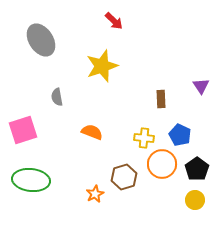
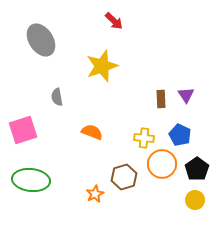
purple triangle: moved 15 px left, 9 px down
